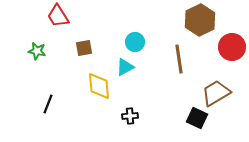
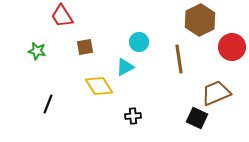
red trapezoid: moved 4 px right
cyan circle: moved 4 px right
brown square: moved 1 px right, 1 px up
yellow diamond: rotated 28 degrees counterclockwise
brown trapezoid: rotated 8 degrees clockwise
black cross: moved 3 px right
